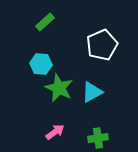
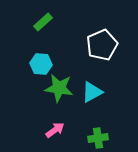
green rectangle: moved 2 px left
green star: rotated 16 degrees counterclockwise
pink arrow: moved 2 px up
